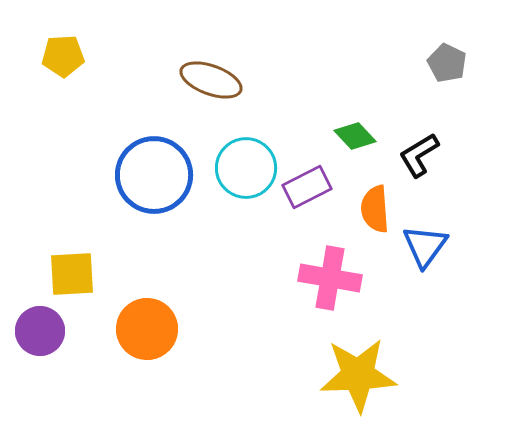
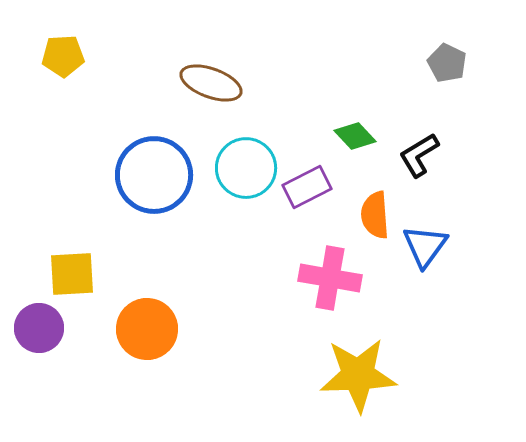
brown ellipse: moved 3 px down
orange semicircle: moved 6 px down
purple circle: moved 1 px left, 3 px up
